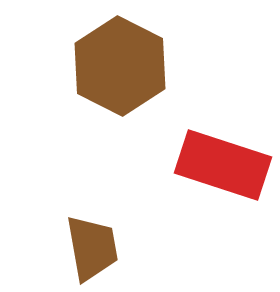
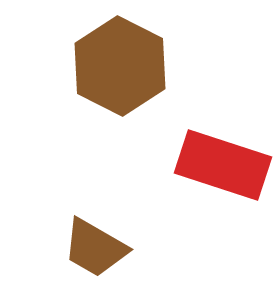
brown trapezoid: moved 3 px right; rotated 130 degrees clockwise
